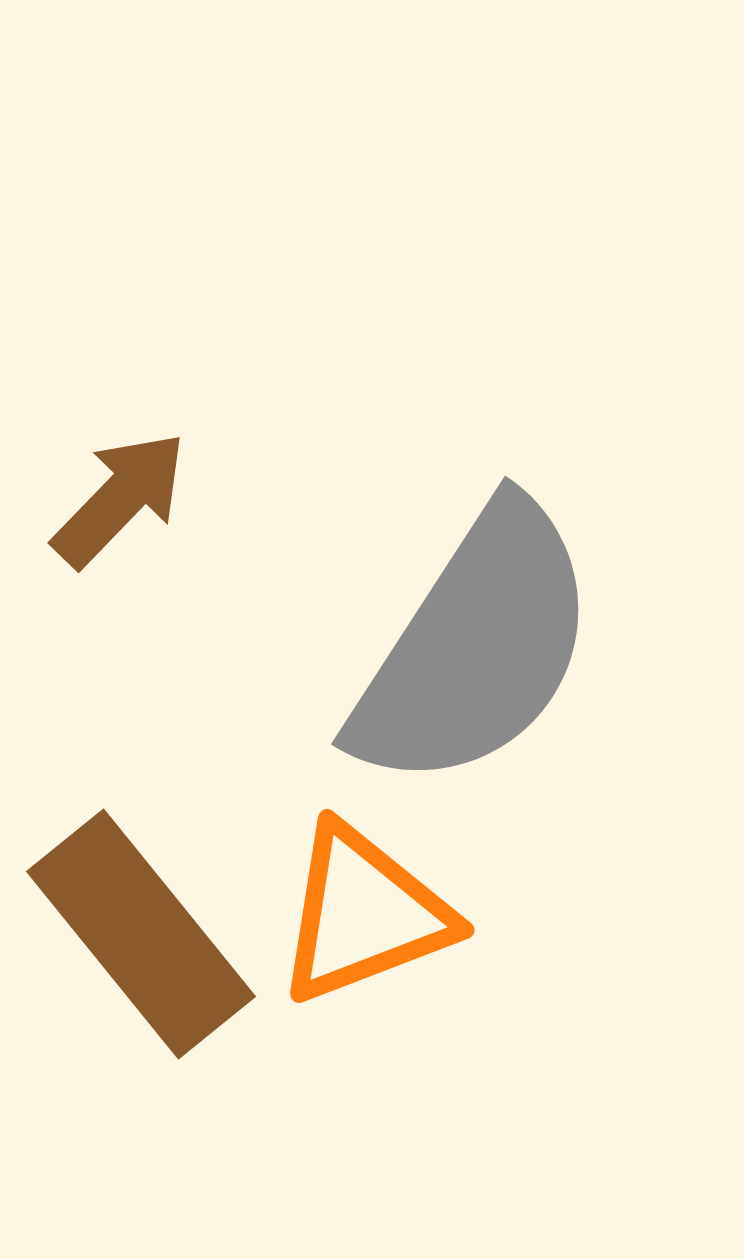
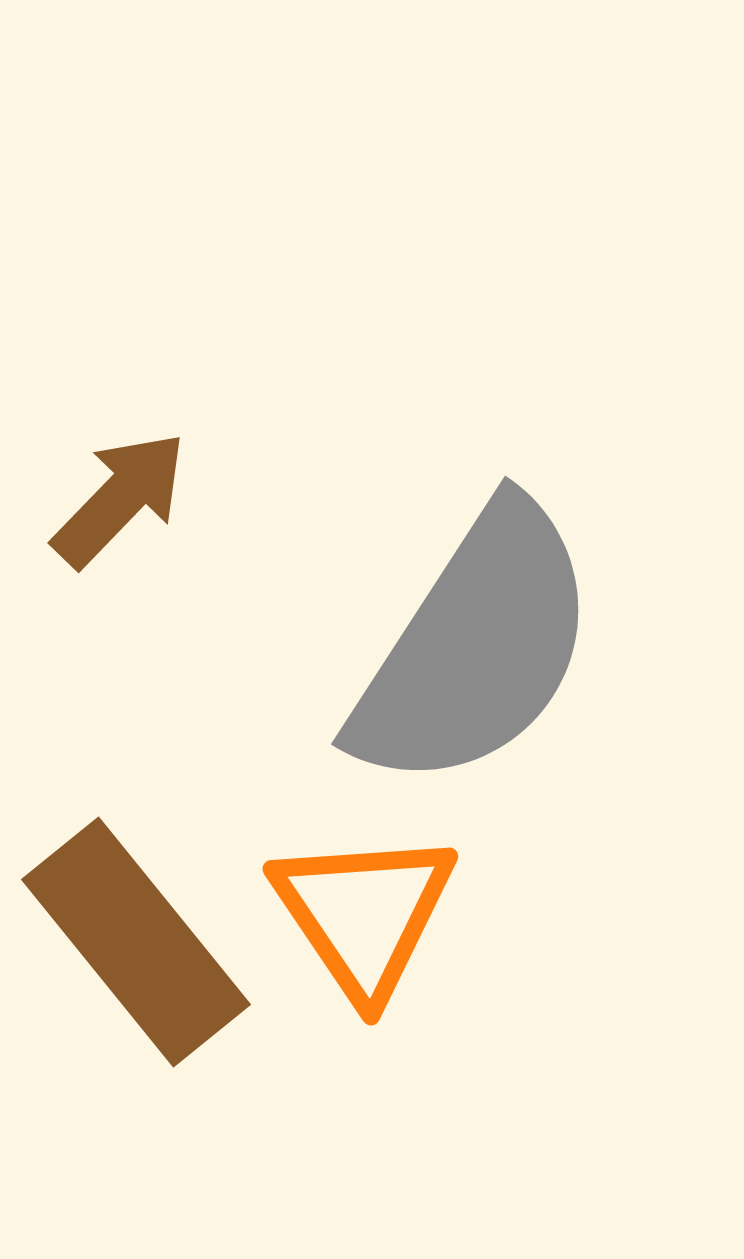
orange triangle: rotated 43 degrees counterclockwise
brown rectangle: moved 5 px left, 8 px down
